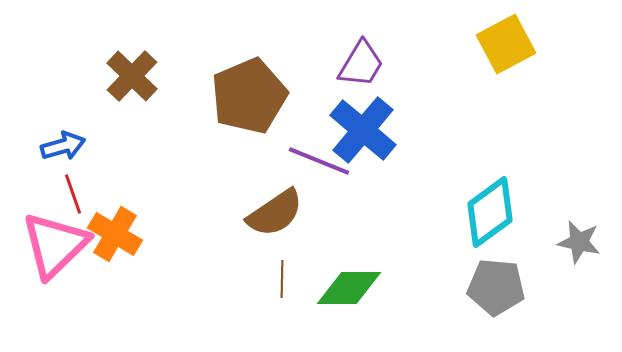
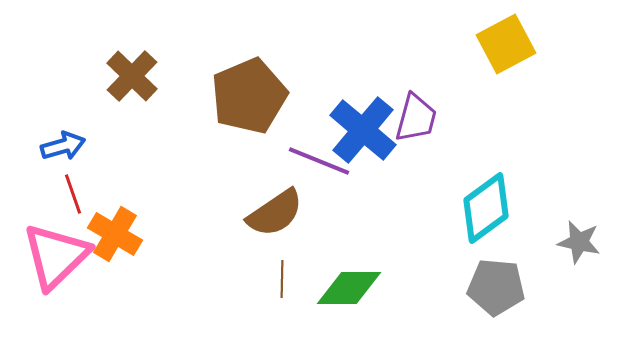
purple trapezoid: moved 55 px right, 54 px down; rotated 16 degrees counterclockwise
cyan diamond: moved 4 px left, 4 px up
pink triangle: moved 1 px right, 11 px down
